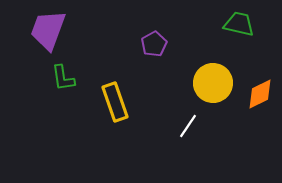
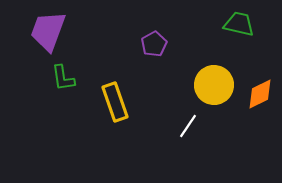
purple trapezoid: moved 1 px down
yellow circle: moved 1 px right, 2 px down
